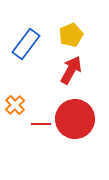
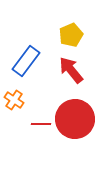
blue rectangle: moved 17 px down
red arrow: rotated 68 degrees counterclockwise
orange cross: moved 1 px left, 5 px up; rotated 12 degrees counterclockwise
